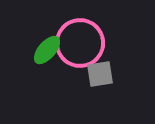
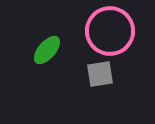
pink circle: moved 30 px right, 12 px up
